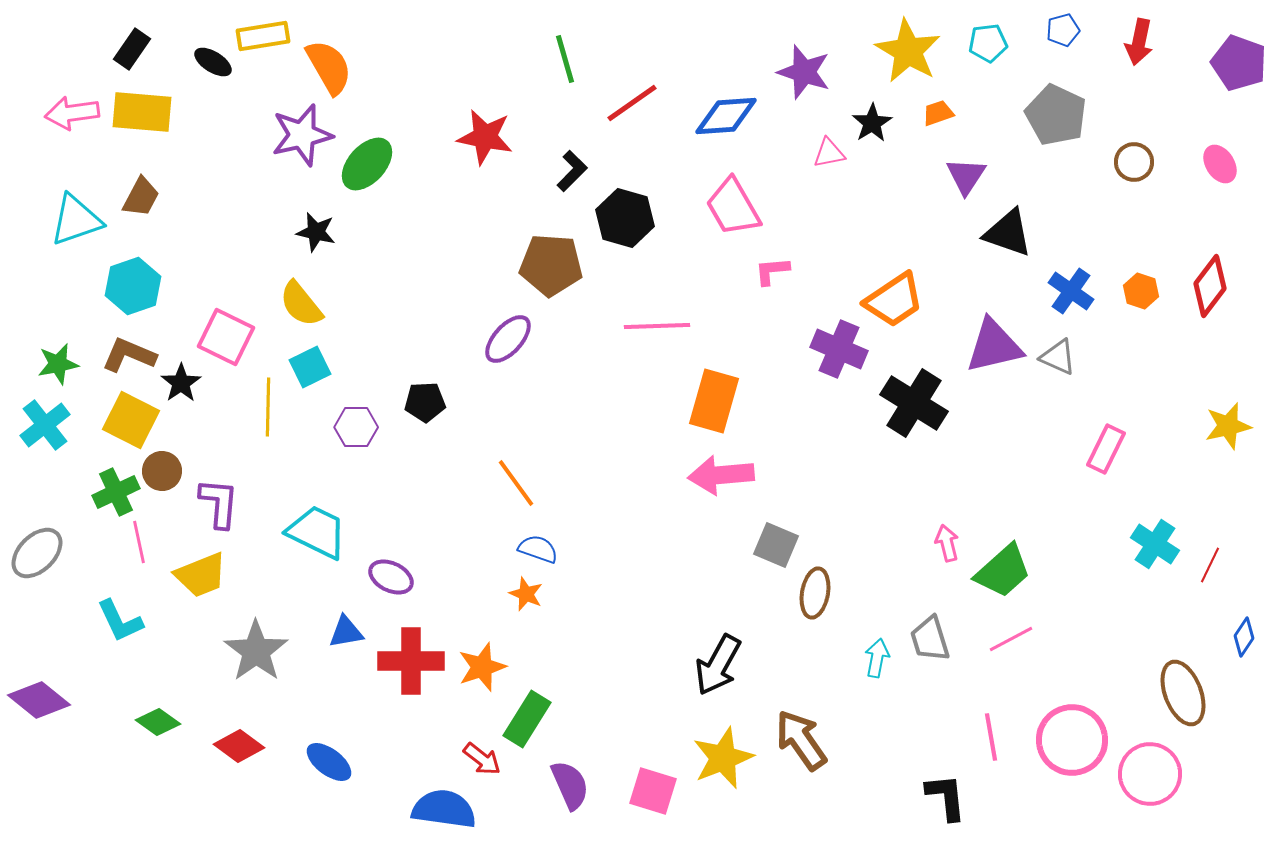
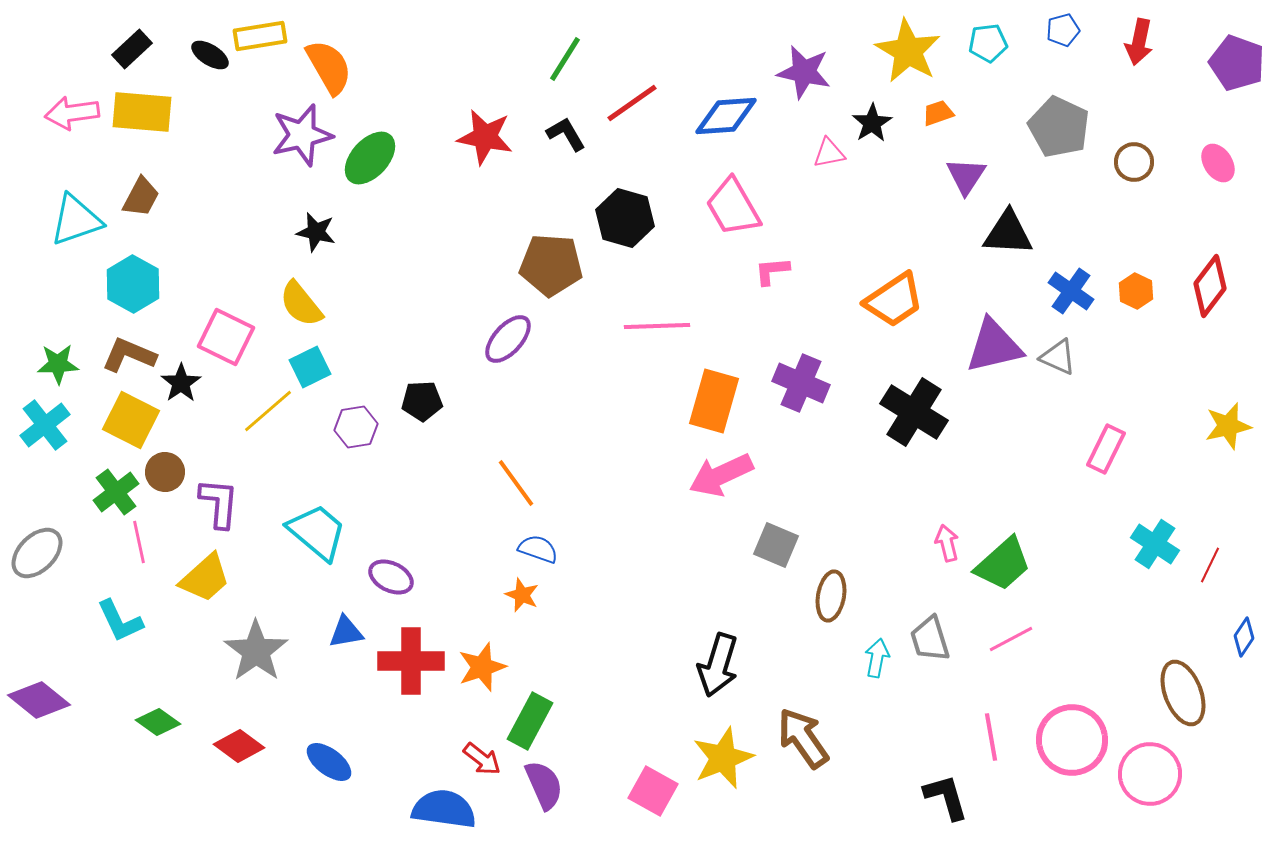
yellow rectangle at (263, 36): moved 3 px left
black rectangle at (132, 49): rotated 12 degrees clockwise
green line at (565, 59): rotated 48 degrees clockwise
black ellipse at (213, 62): moved 3 px left, 7 px up
purple pentagon at (1239, 63): moved 2 px left
purple star at (804, 72): rotated 6 degrees counterclockwise
gray pentagon at (1056, 115): moved 3 px right, 12 px down
green ellipse at (367, 164): moved 3 px right, 6 px up
pink ellipse at (1220, 164): moved 2 px left, 1 px up
black L-shape at (572, 171): moved 6 px left, 37 px up; rotated 75 degrees counterclockwise
black triangle at (1008, 233): rotated 16 degrees counterclockwise
cyan hexagon at (133, 286): moved 2 px up; rotated 12 degrees counterclockwise
orange hexagon at (1141, 291): moved 5 px left; rotated 8 degrees clockwise
purple cross at (839, 349): moved 38 px left, 34 px down
green star at (58, 364): rotated 9 degrees clockwise
black pentagon at (425, 402): moved 3 px left, 1 px up
black cross at (914, 403): moved 9 px down
yellow line at (268, 407): moved 4 px down; rotated 48 degrees clockwise
purple hexagon at (356, 427): rotated 9 degrees counterclockwise
brown circle at (162, 471): moved 3 px right, 1 px down
pink arrow at (721, 475): rotated 20 degrees counterclockwise
green cross at (116, 492): rotated 12 degrees counterclockwise
cyan trapezoid at (317, 532): rotated 14 degrees clockwise
green trapezoid at (1003, 571): moved 7 px up
yellow trapezoid at (201, 575): moved 4 px right, 3 px down; rotated 20 degrees counterclockwise
brown ellipse at (815, 593): moved 16 px right, 3 px down
orange star at (526, 594): moved 4 px left, 1 px down
black arrow at (718, 665): rotated 12 degrees counterclockwise
green rectangle at (527, 719): moved 3 px right, 2 px down; rotated 4 degrees counterclockwise
brown arrow at (801, 740): moved 2 px right, 2 px up
purple semicircle at (570, 785): moved 26 px left
pink square at (653, 791): rotated 12 degrees clockwise
black L-shape at (946, 797): rotated 10 degrees counterclockwise
